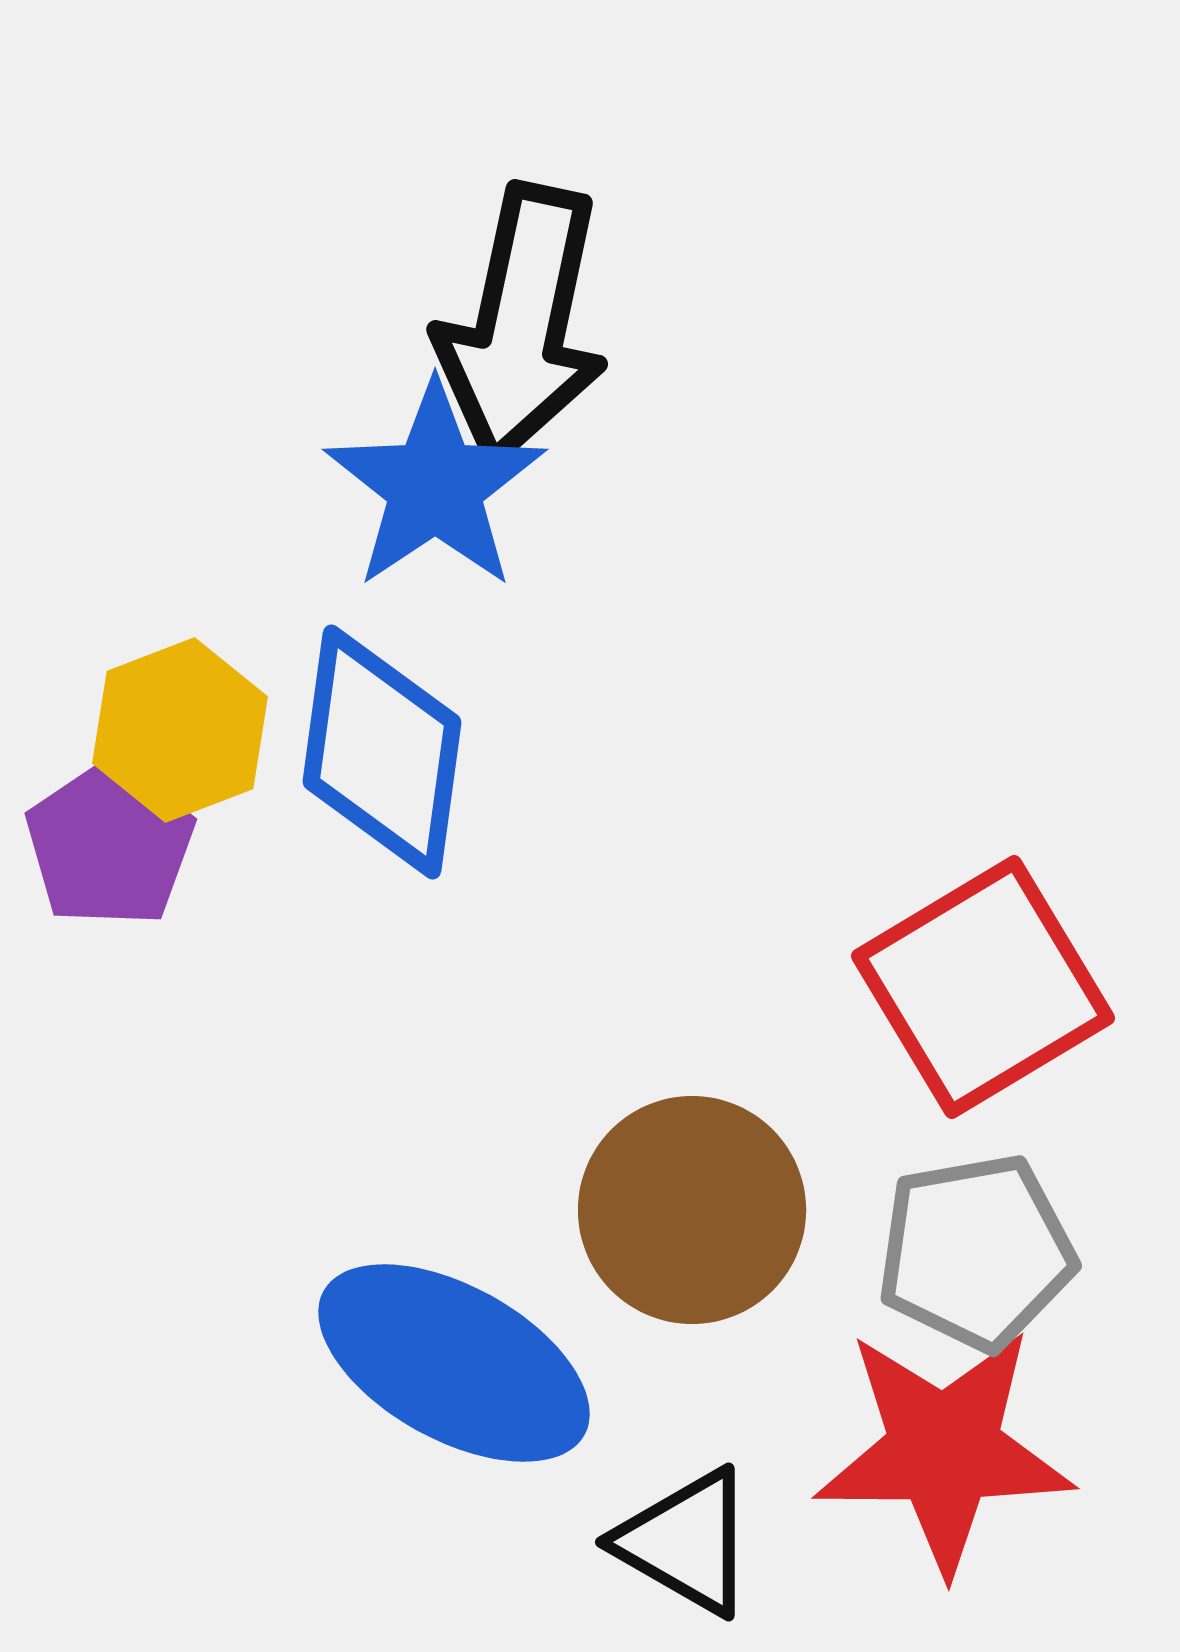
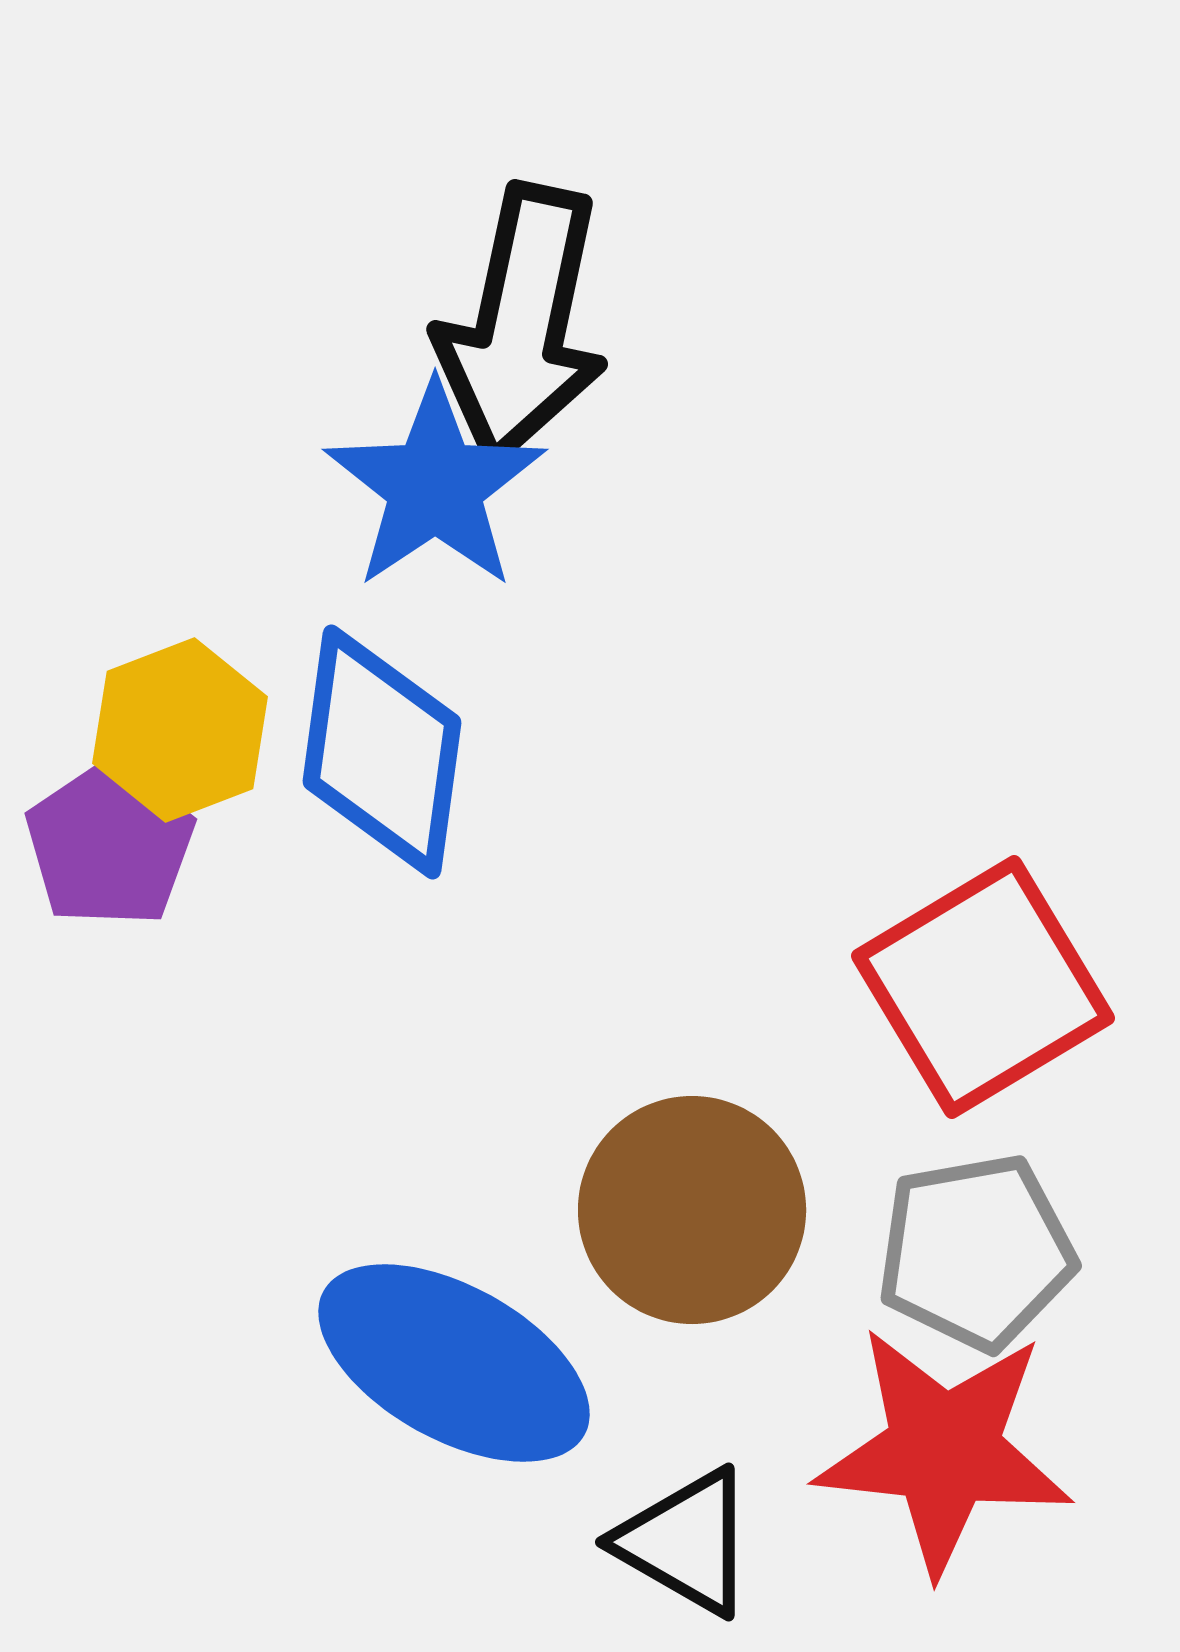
red star: rotated 6 degrees clockwise
